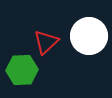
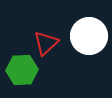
red triangle: moved 1 px down
